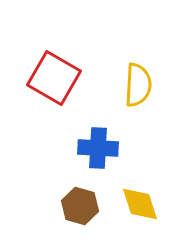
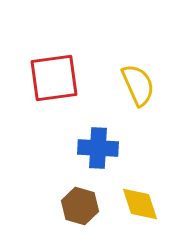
red square: rotated 38 degrees counterclockwise
yellow semicircle: rotated 27 degrees counterclockwise
